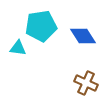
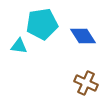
cyan pentagon: moved 1 px right, 2 px up
cyan triangle: moved 1 px right, 2 px up
